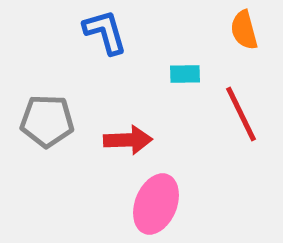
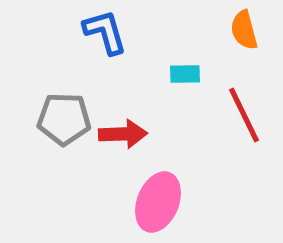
red line: moved 3 px right, 1 px down
gray pentagon: moved 17 px right, 2 px up
red arrow: moved 5 px left, 6 px up
pink ellipse: moved 2 px right, 2 px up
